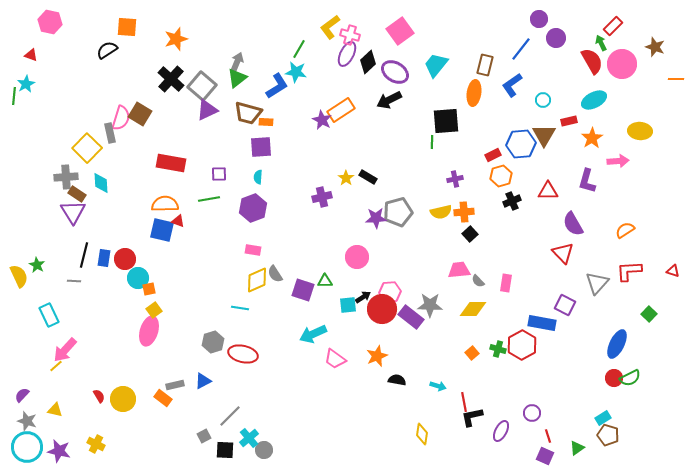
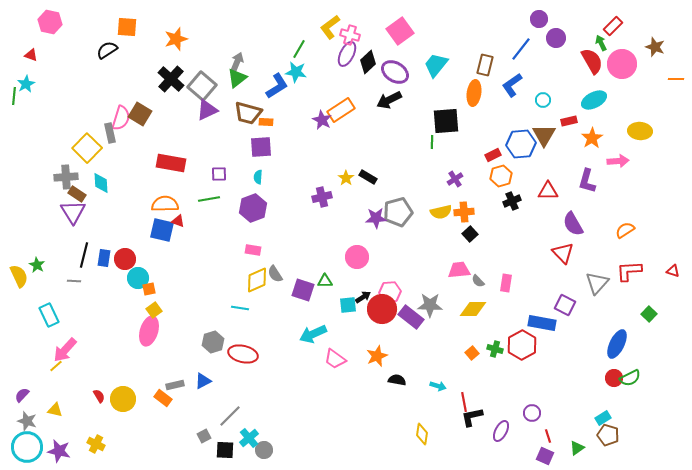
purple cross at (455, 179): rotated 21 degrees counterclockwise
green cross at (498, 349): moved 3 px left
